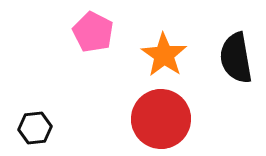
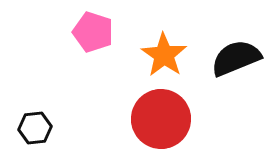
pink pentagon: rotated 9 degrees counterclockwise
black semicircle: rotated 78 degrees clockwise
